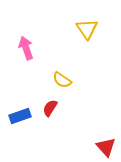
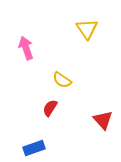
blue rectangle: moved 14 px right, 32 px down
red triangle: moved 3 px left, 27 px up
